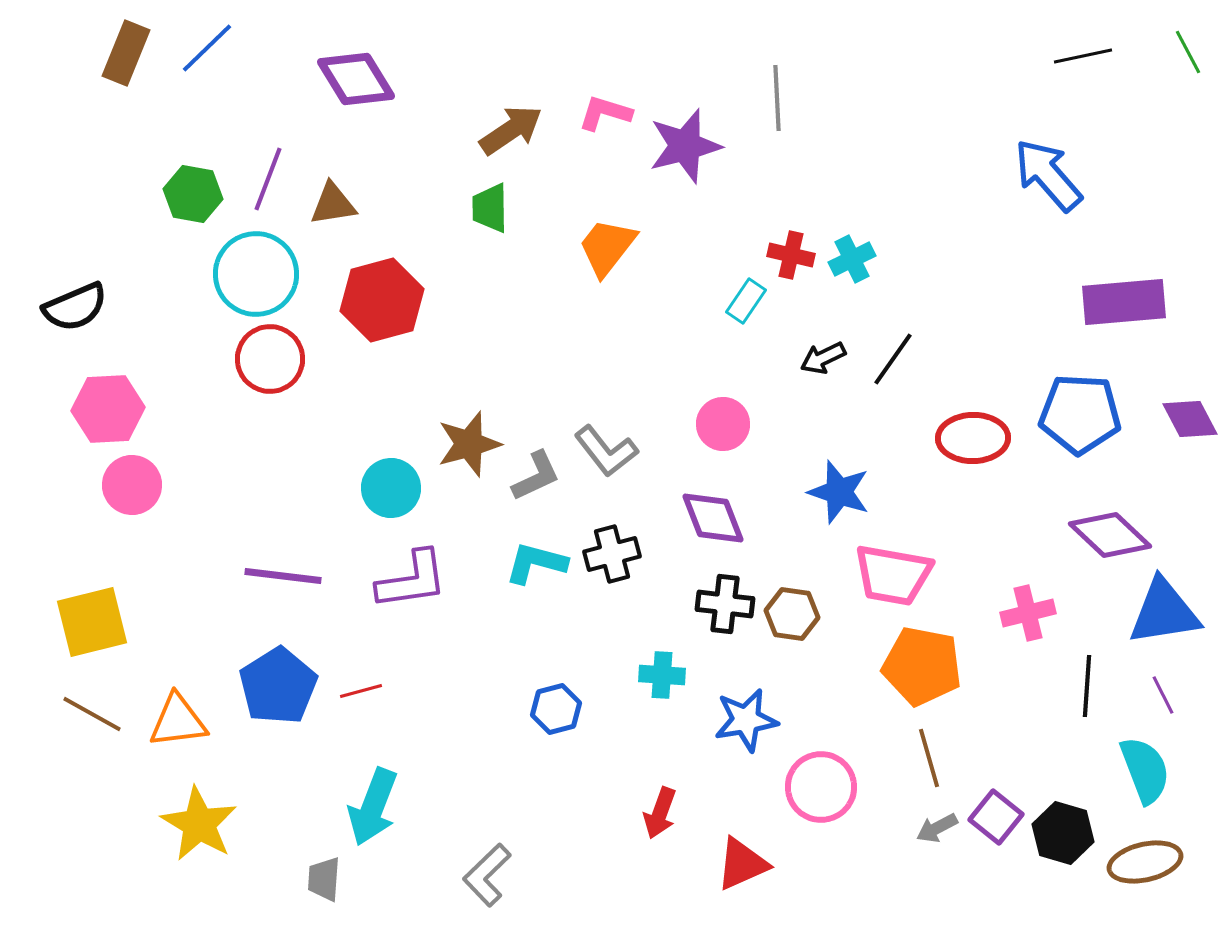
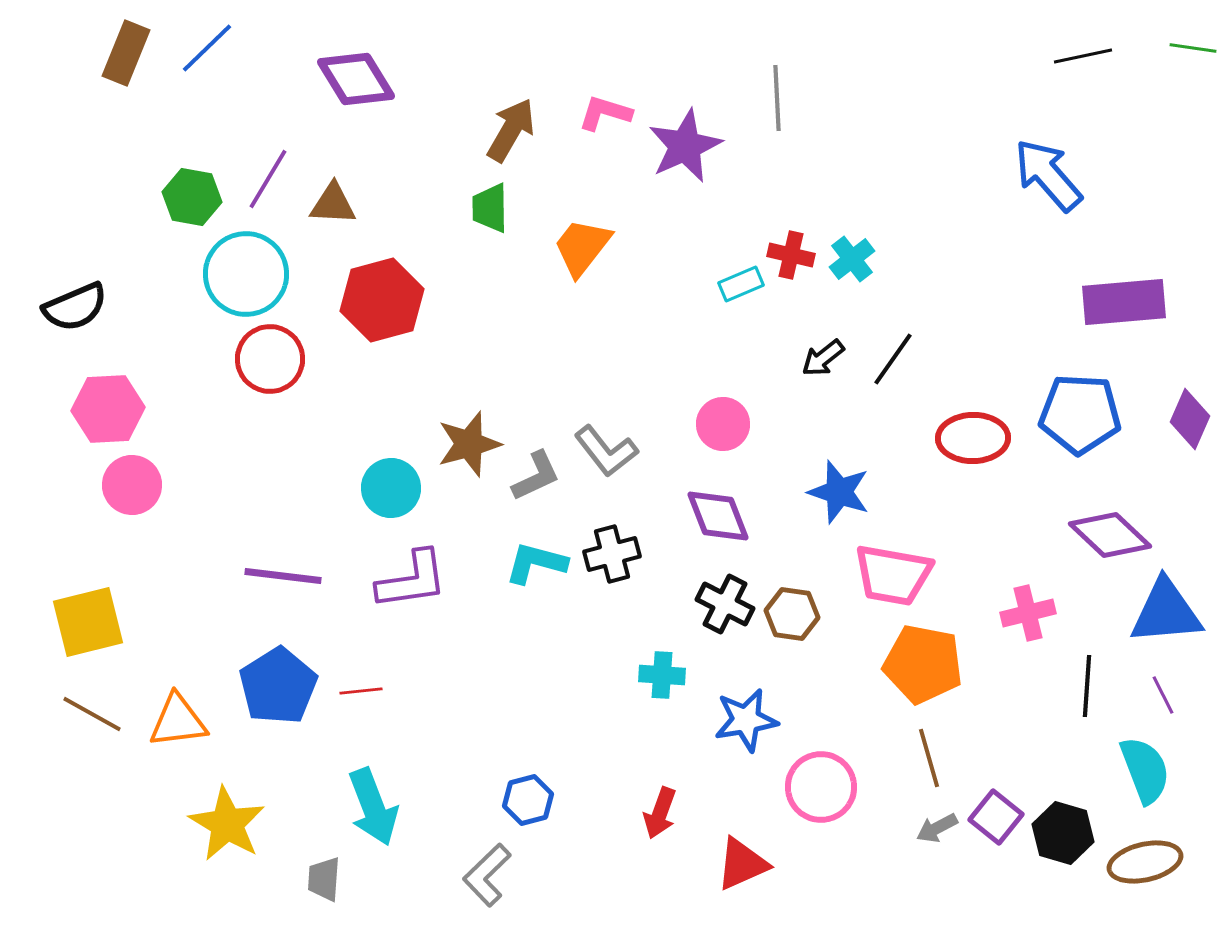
green line at (1188, 52): moved 5 px right, 4 px up; rotated 54 degrees counterclockwise
brown arrow at (511, 130): rotated 26 degrees counterclockwise
purple star at (685, 146): rotated 10 degrees counterclockwise
purple line at (268, 179): rotated 10 degrees clockwise
green hexagon at (193, 194): moved 1 px left, 3 px down
brown triangle at (333, 204): rotated 12 degrees clockwise
orange trapezoid at (607, 247): moved 25 px left
cyan cross at (852, 259): rotated 12 degrees counterclockwise
cyan circle at (256, 274): moved 10 px left
cyan rectangle at (746, 301): moved 5 px left, 17 px up; rotated 33 degrees clockwise
black arrow at (823, 358): rotated 12 degrees counterclockwise
purple diamond at (1190, 419): rotated 52 degrees clockwise
purple diamond at (713, 518): moved 5 px right, 2 px up
black cross at (725, 604): rotated 20 degrees clockwise
blue triangle at (1164, 612): moved 2 px right; rotated 4 degrees clockwise
yellow square at (92, 622): moved 4 px left
orange pentagon at (922, 666): moved 1 px right, 2 px up
red line at (361, 691): rotated 9 degrees clockwise
blue hexagon at (556, 709): moved 28 px left, 91 px down
cyan arrow at (373, 807): rotated 42 degrees counterclockwise
yellow star at (199, 824): moved 28 px right
